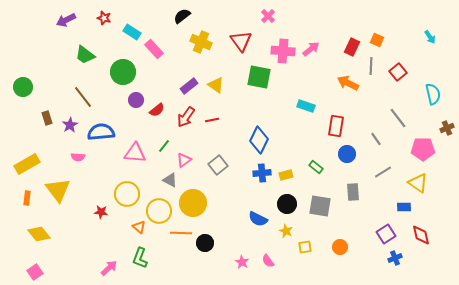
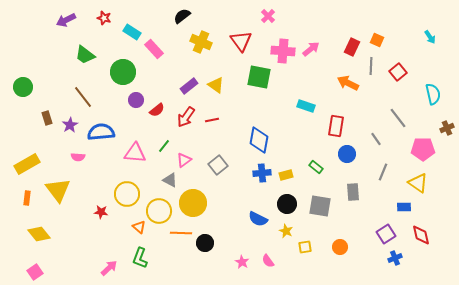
blue diamond at (259, 140): rotated 16 degrees counterclockwise
gray line at (383, 172): rotated 36 degrees counterclockwise
